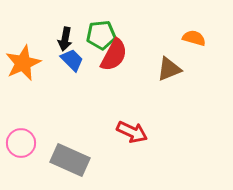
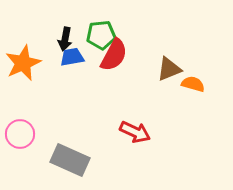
orange semicircle: moved 1 px left, 46 px down
blue trapezoid: moved 3 px up; rotated 55 degrees counterclockwise
red arrow: moved 3 px right
pink circle: moved 1 px left, 9 px up
